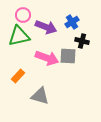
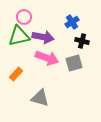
pink circle: moved 1 px right, 2 px down
purple arrow: moved 3 px left, 10 px down; rotated 10 degrees counterclockwise
gray square: moved 6 px right, 7 px down; rotated 18 degrees counterclockwise
orange rectangle: moved 2 px left, 2 px up
gray triangle: moved 2 px down
